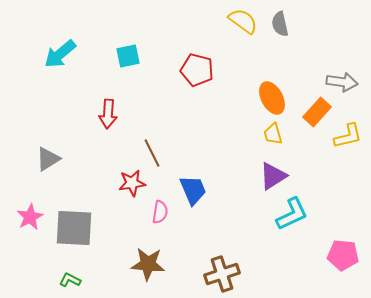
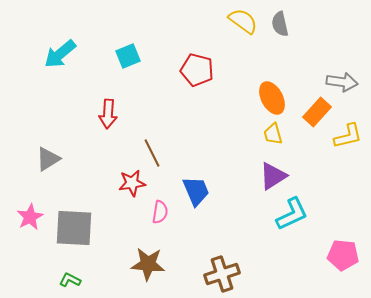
cyan square: rotated 10 degrees counterclockwise
blue trapezoid: moved 3 px right, 1 px down
